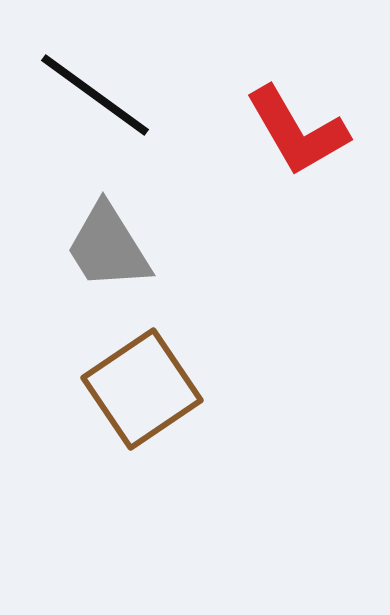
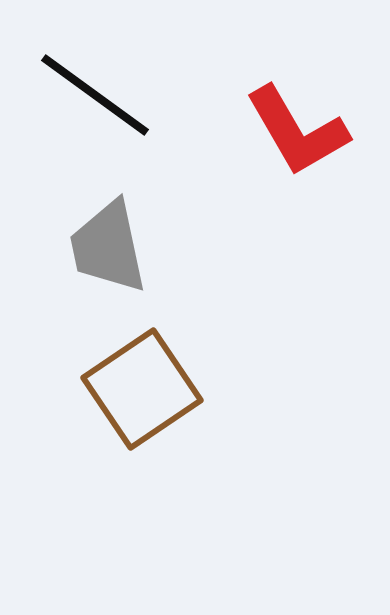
gray trapezoid: rotated 20 degrees clockwise
